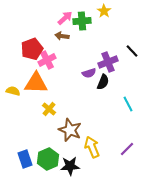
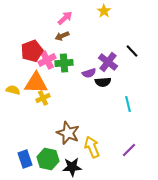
green cross: moved 18 px left, 42 px down
brown arrow: rotated 32 degrees counterclockwise
red pentagon: moved 2 px down
purple cross: rotated 30 degrees counterclockwise
black semicircle: rotated 63 degrees clockwise
yellow semicircle: moved 1 px up
cyan line: rotated 14 degrees clockwise
yellow cross: moved 6 px left, 11 px up; rotated 24 degrees clockwise
brown star: moved 2 px left, 3 px down
purple line: moved 2 px right, 1 px down
green hexagon: rotated 25 degrees counterclockwise
black star: moved 2 px right, 1 px down
